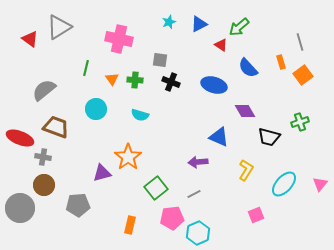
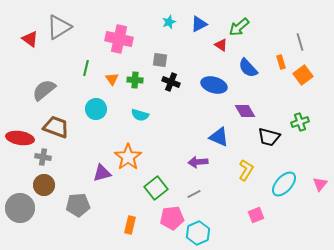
red ellipse at (20, 138): rotated 12 degrees counterclockwise
